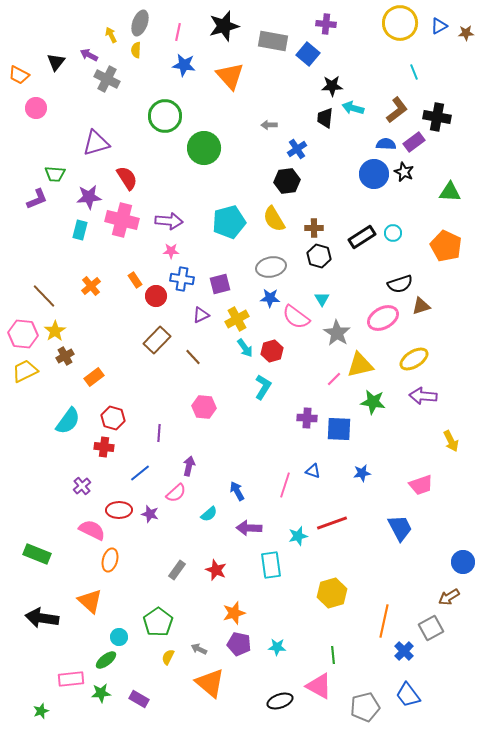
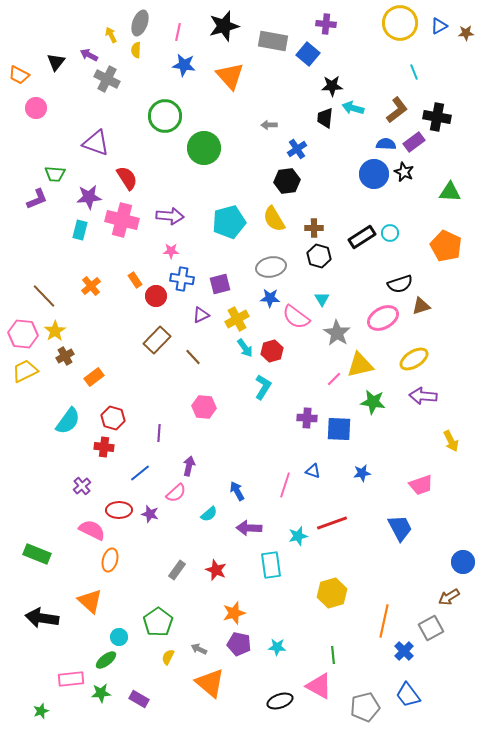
purple triangle at (96, 143): rotated 36 degrees clockwise
purple arrow at (169, 221): moved 1 px right, 5 px up
cyan circle at (393, 233): moved 3 px left
